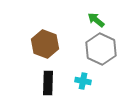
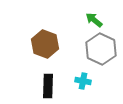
green arrow: moved 2 px left
black rectangle: moved 3 px down
